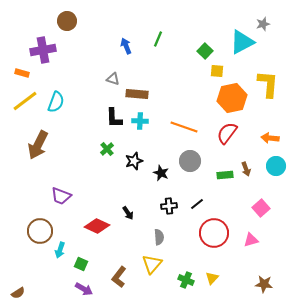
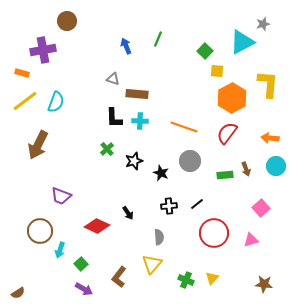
orange hexagon at (232, 98): rotated 16 degrees counterclockwise
green square at (81, 264): rotated 24 degrees clockwise
